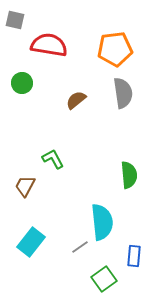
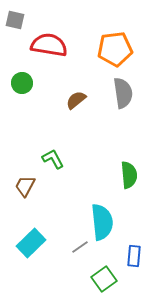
cyan rectangle: moved 1 px down; rotated 8 degrees clockwise
